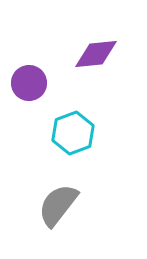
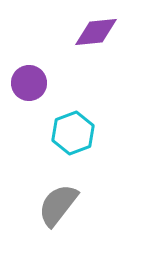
purple diamond: moved 22 px up
